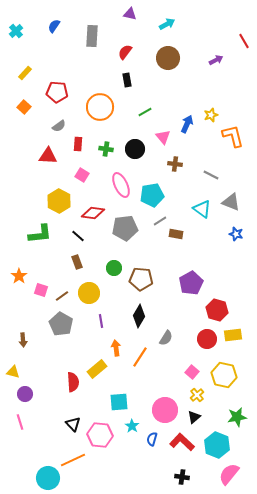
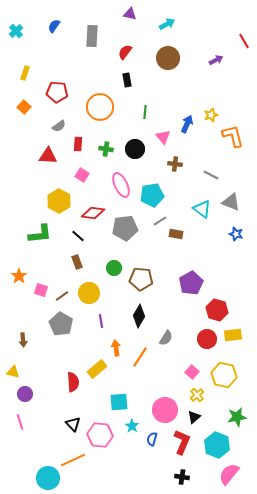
yellow rectangle at (25, 73): rotated 24 degrees counterclockwise
green line at (145, 112): rotated 56 degrees counterclockwise
red L-shape at (182, 442): rotated 70 degrees clockwise
